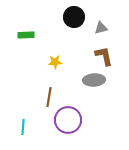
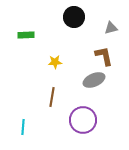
gray triangle: moved 10 px right
gray ellipse: rotated 20 degrees counterclockwise
brown line: moved 3 px right
purple circle: moved 15 px right
